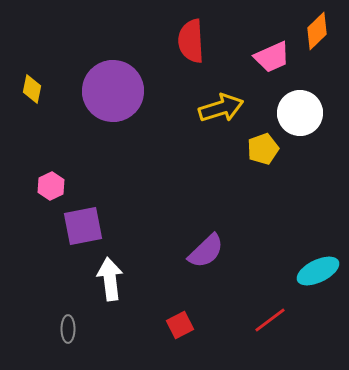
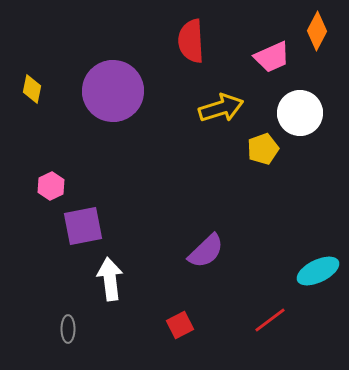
orange diamond: rotated 18 degrees counterclockwise
